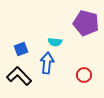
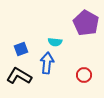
purple pentagon: rotated 15 degrees clockwise
black L-shape: rotated 15 degrees counterclockwise
